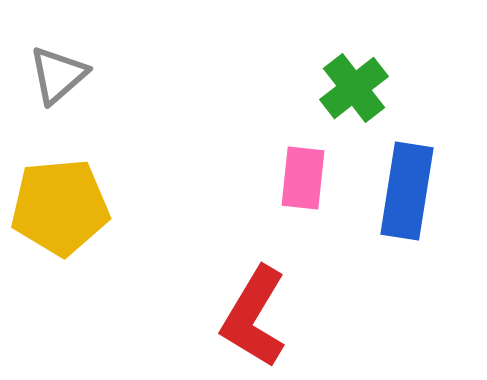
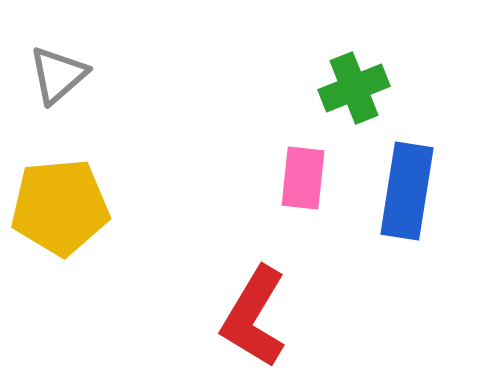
green cross: rotated 16 degrees clockwise
